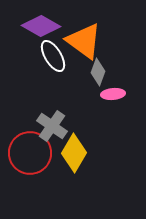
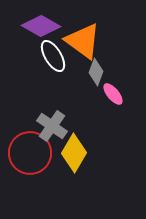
orange triangle: moved 1 px left
gray diamond: moved 2 px left
pink ellipse: rotated 55 degrees clockwise
